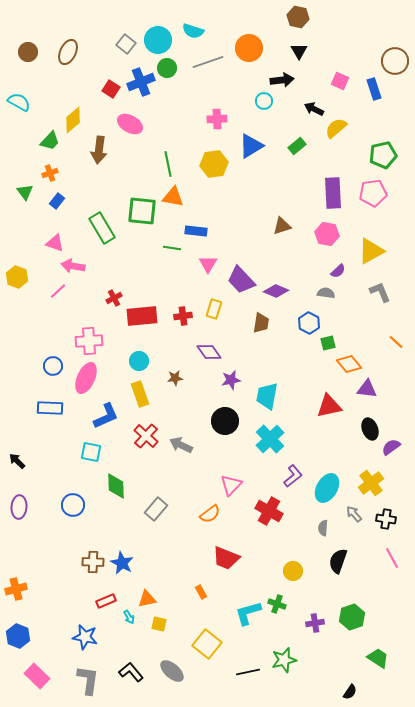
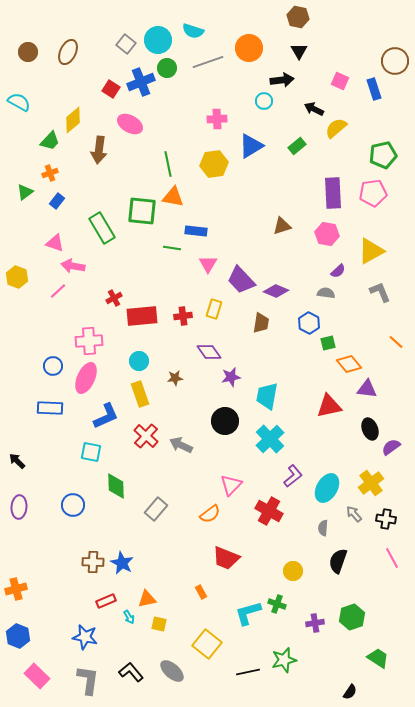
green triangle at (25, 192): rotated 30 degrees clockwise
purple star at (231, 380): moved 3 px up
